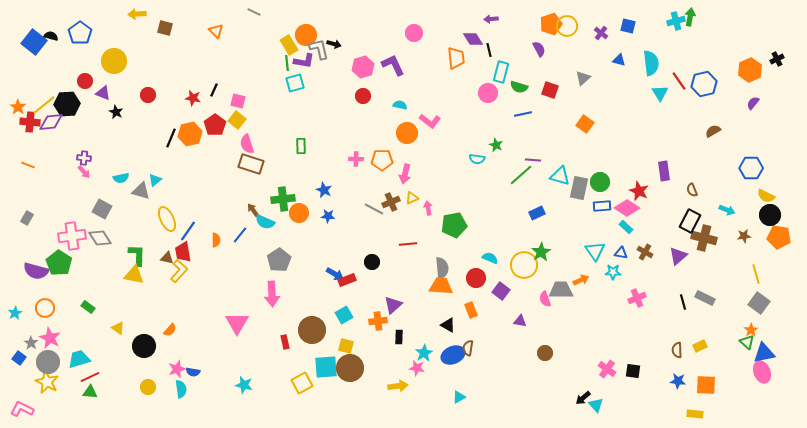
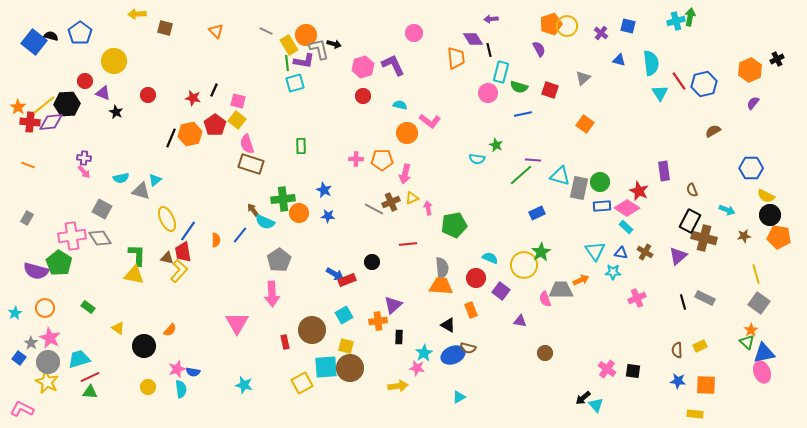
gray line at (254, 12): moved 12 px right, 19 px down
brown semicircle at (468, 348): rotated 84 degrees counterclockwise
